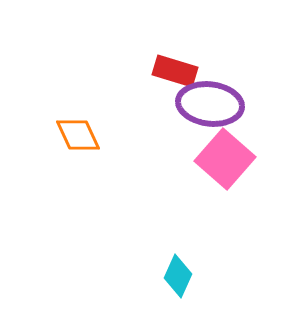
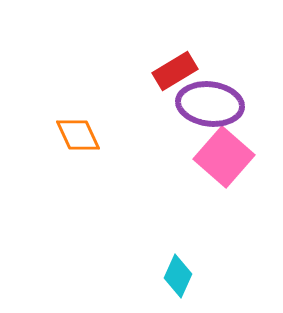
red rectangle: rotated 48 degrees counterclockwise
pink square: moved 1 px left, 2 px up
